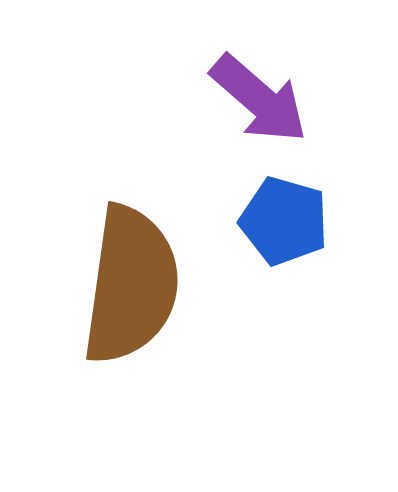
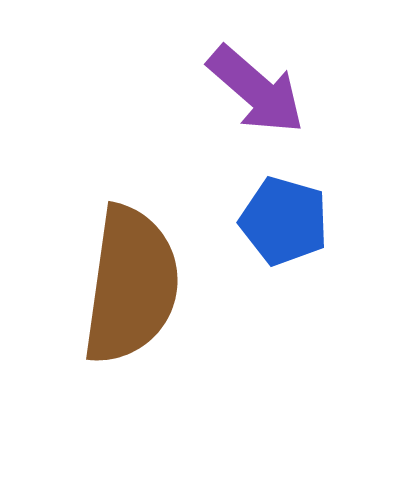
purple arrow: moved 3 px left, 9 px up
